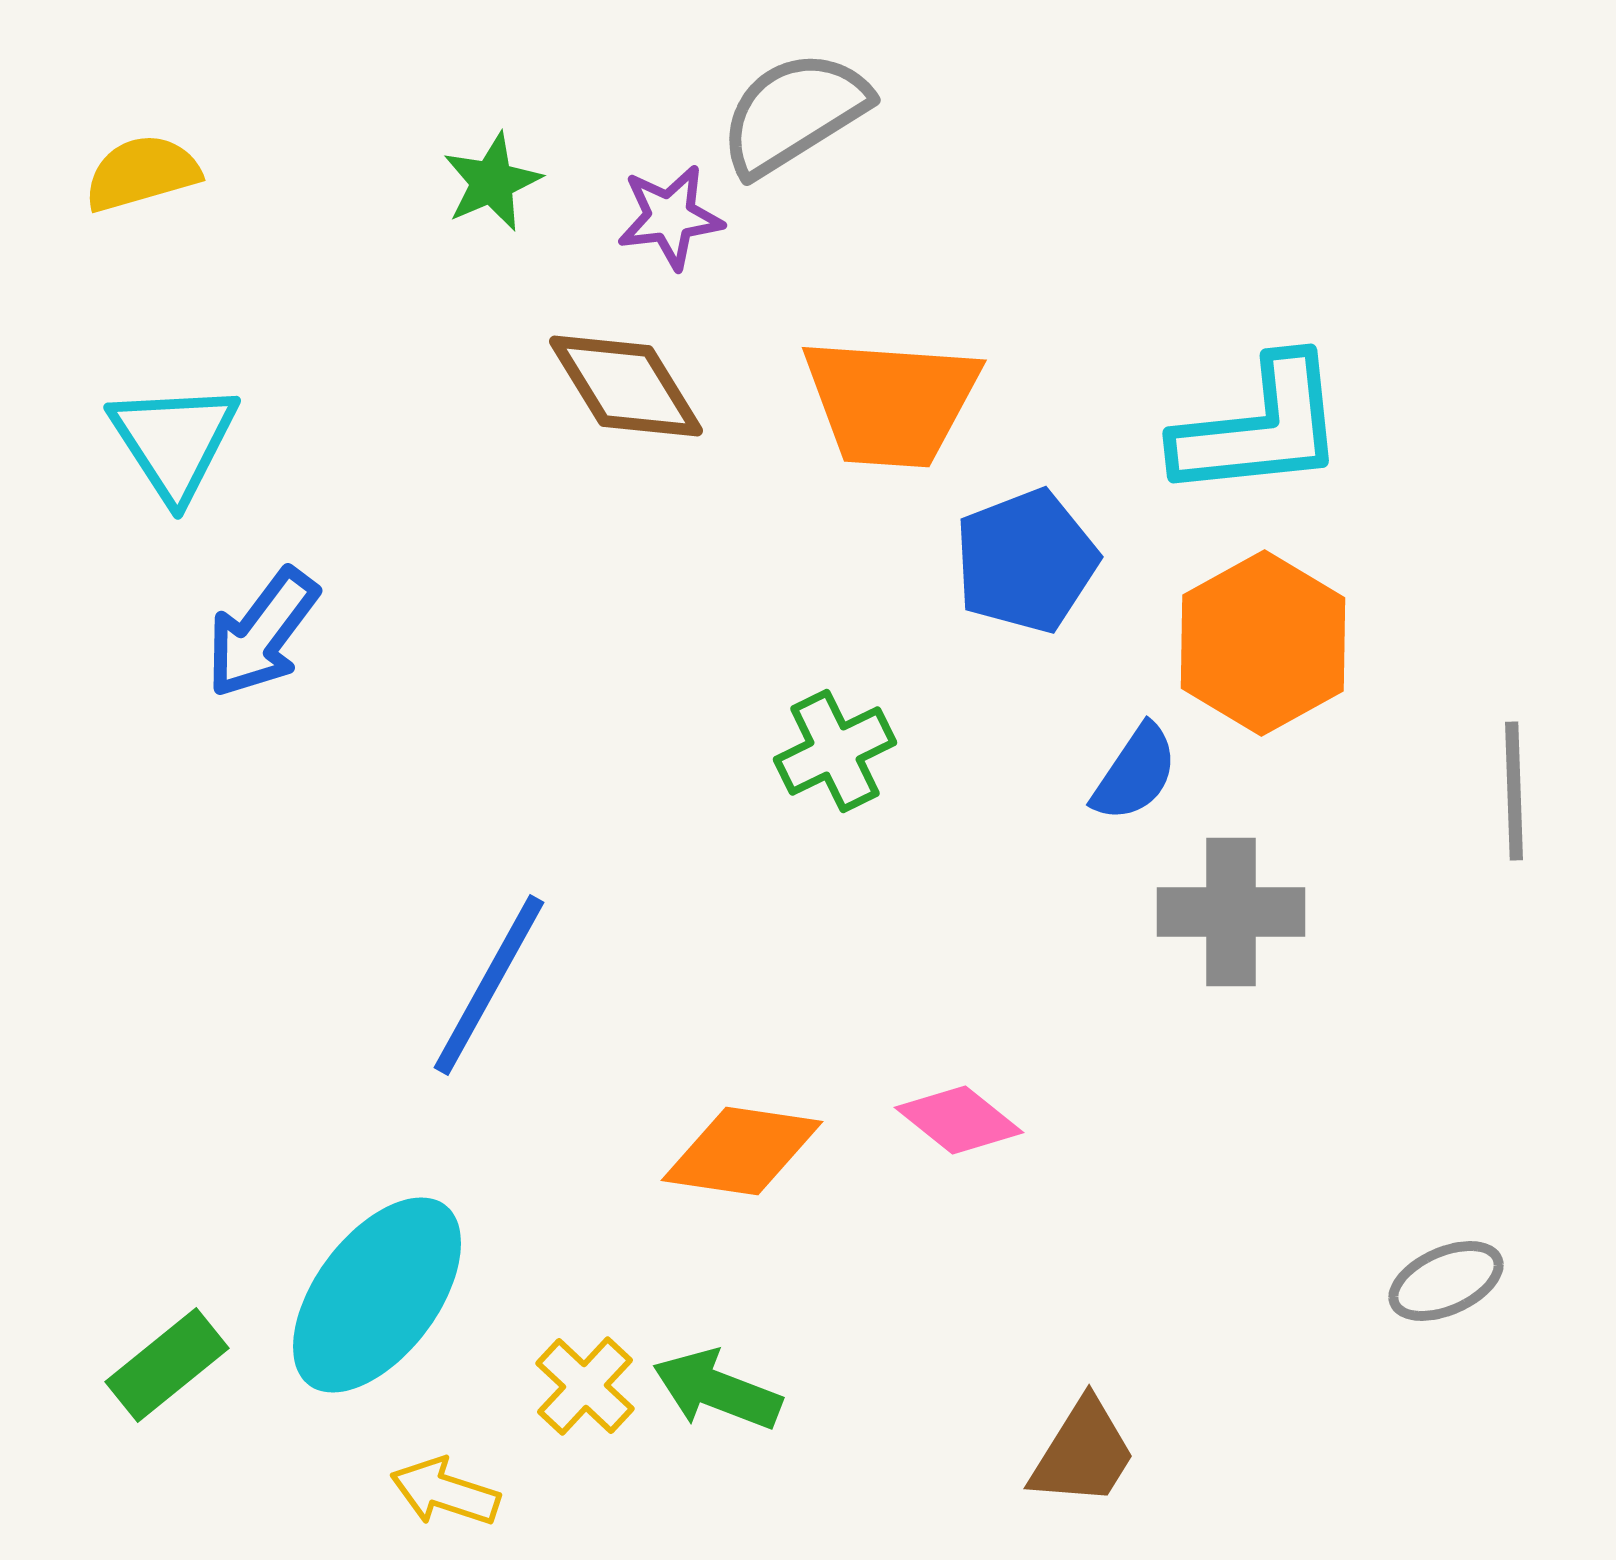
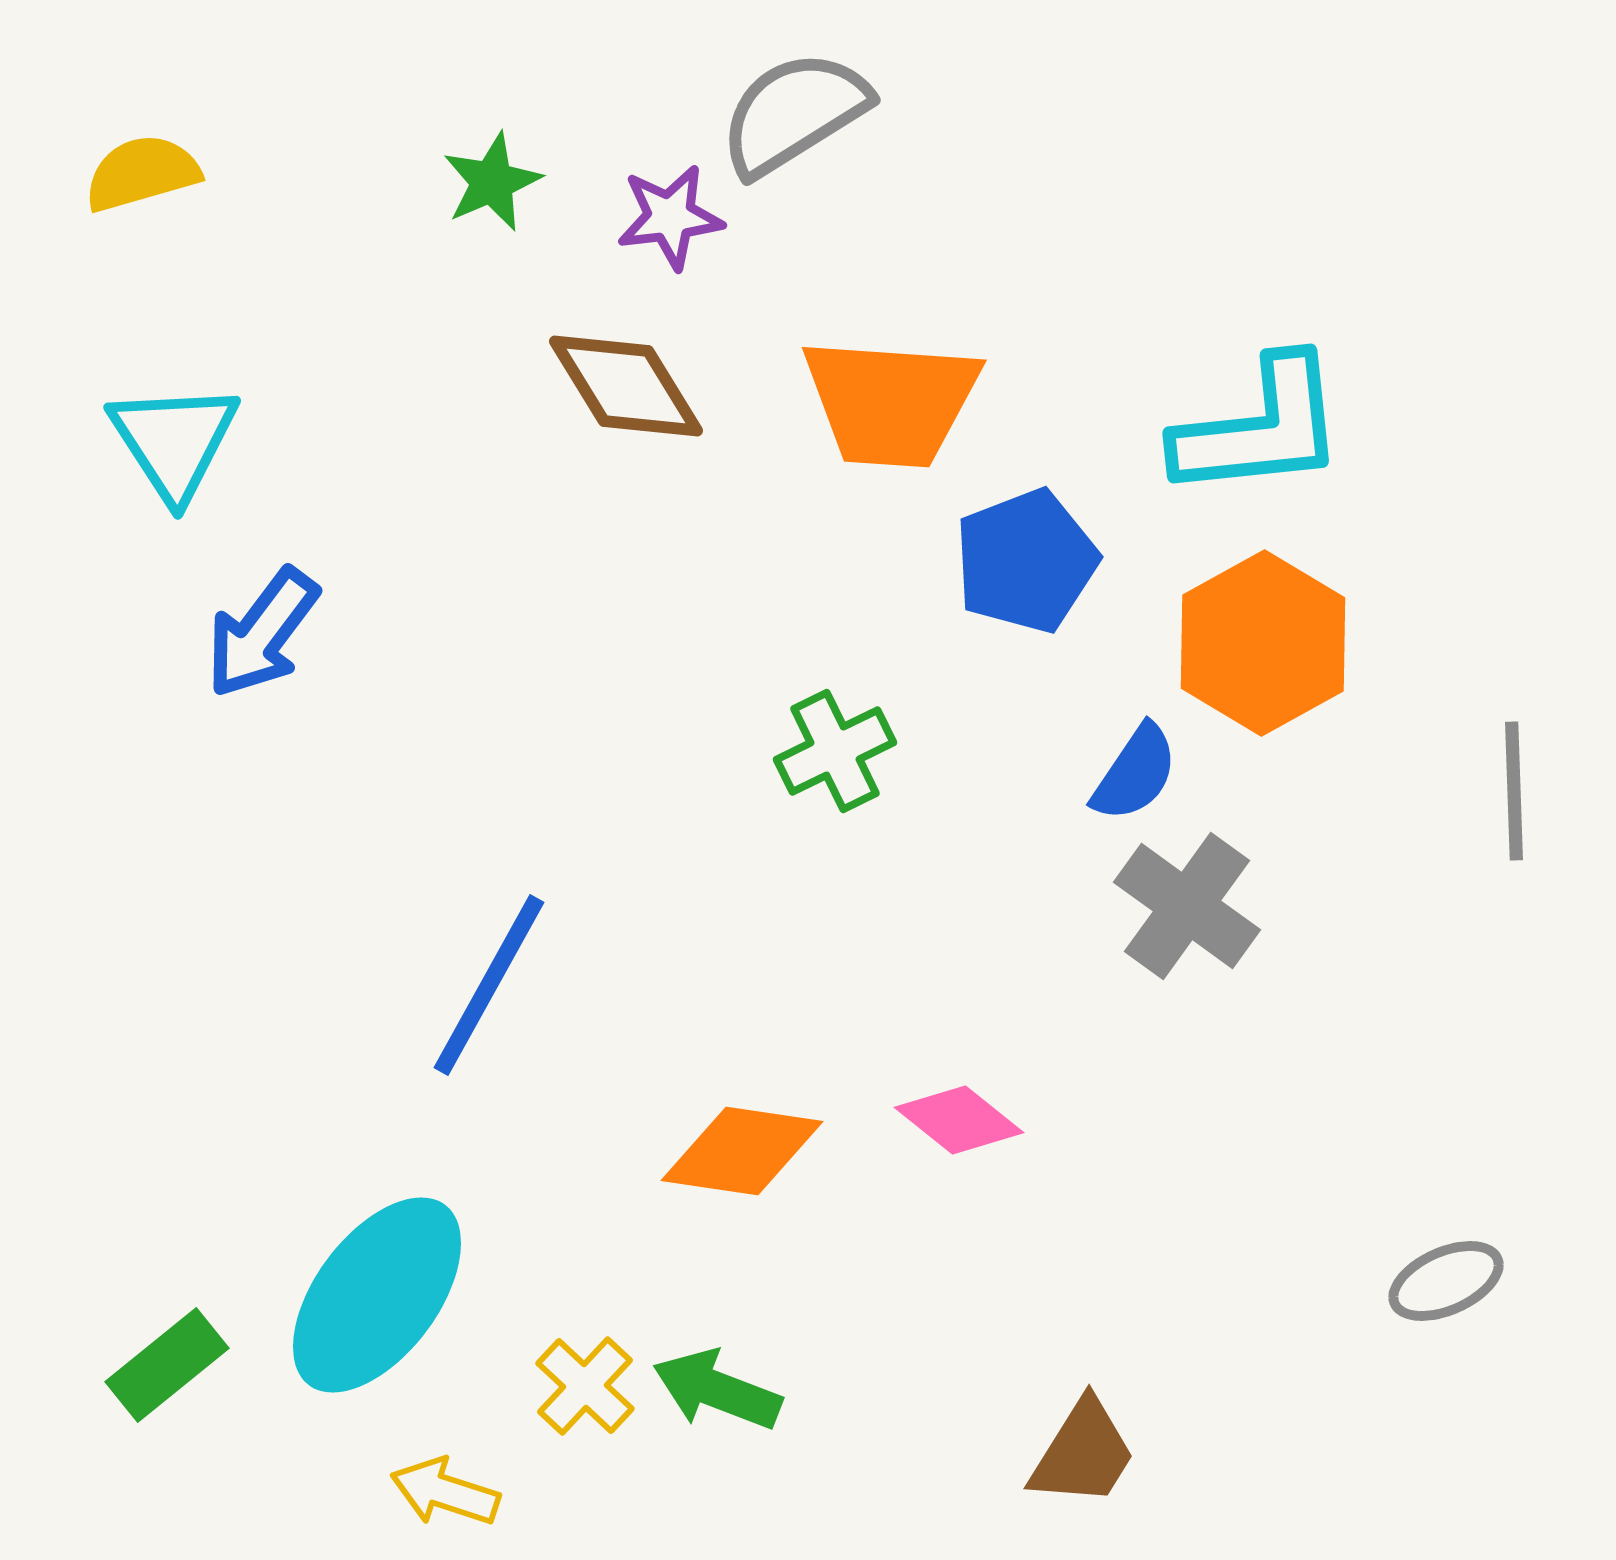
gray cross: moved 44 px left, 6 px up; rotated 36 degrees clockwise
